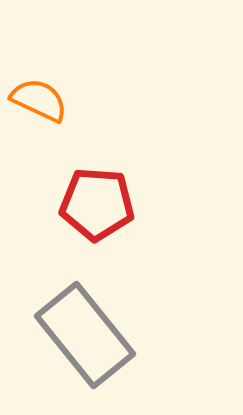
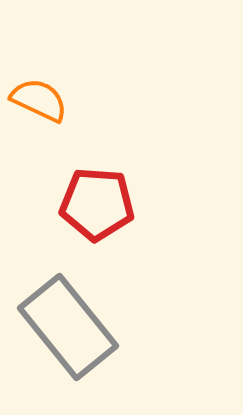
gray rectangle: moved 17 px left, 8 px up
